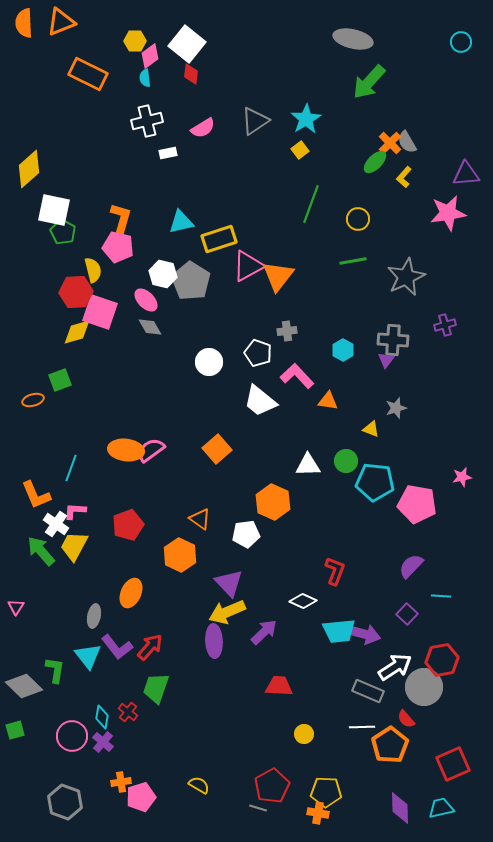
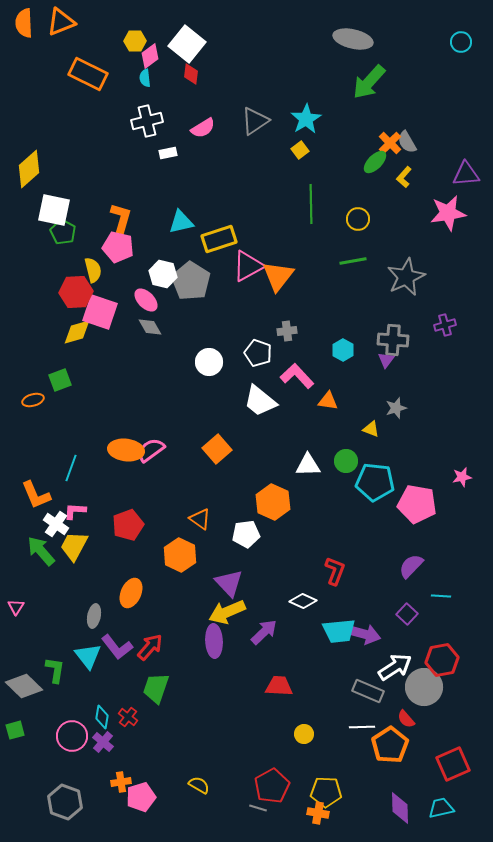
green line at (311, 204): rotated 21 degrees counterclockwise
red cross at (128, 712): moved 5 px down
